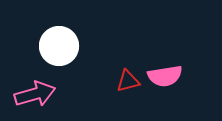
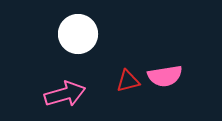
white circle: moved 19 px right, 12 px up
pink arrow: moved 30 px right
